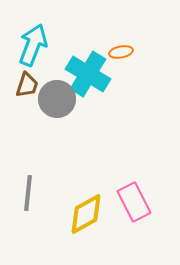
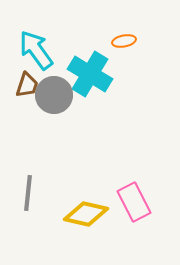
cyan arrow: moved 3 px right, 5 px down; rotated 57 degrees counterclockwise
orange ellipse: moved 3 px right, 11 px up
cyan cross: moved 2 px right
gray circle: moved 3 px left, 4 px up
yellow diamond: rotated 42 degrees clockwise
